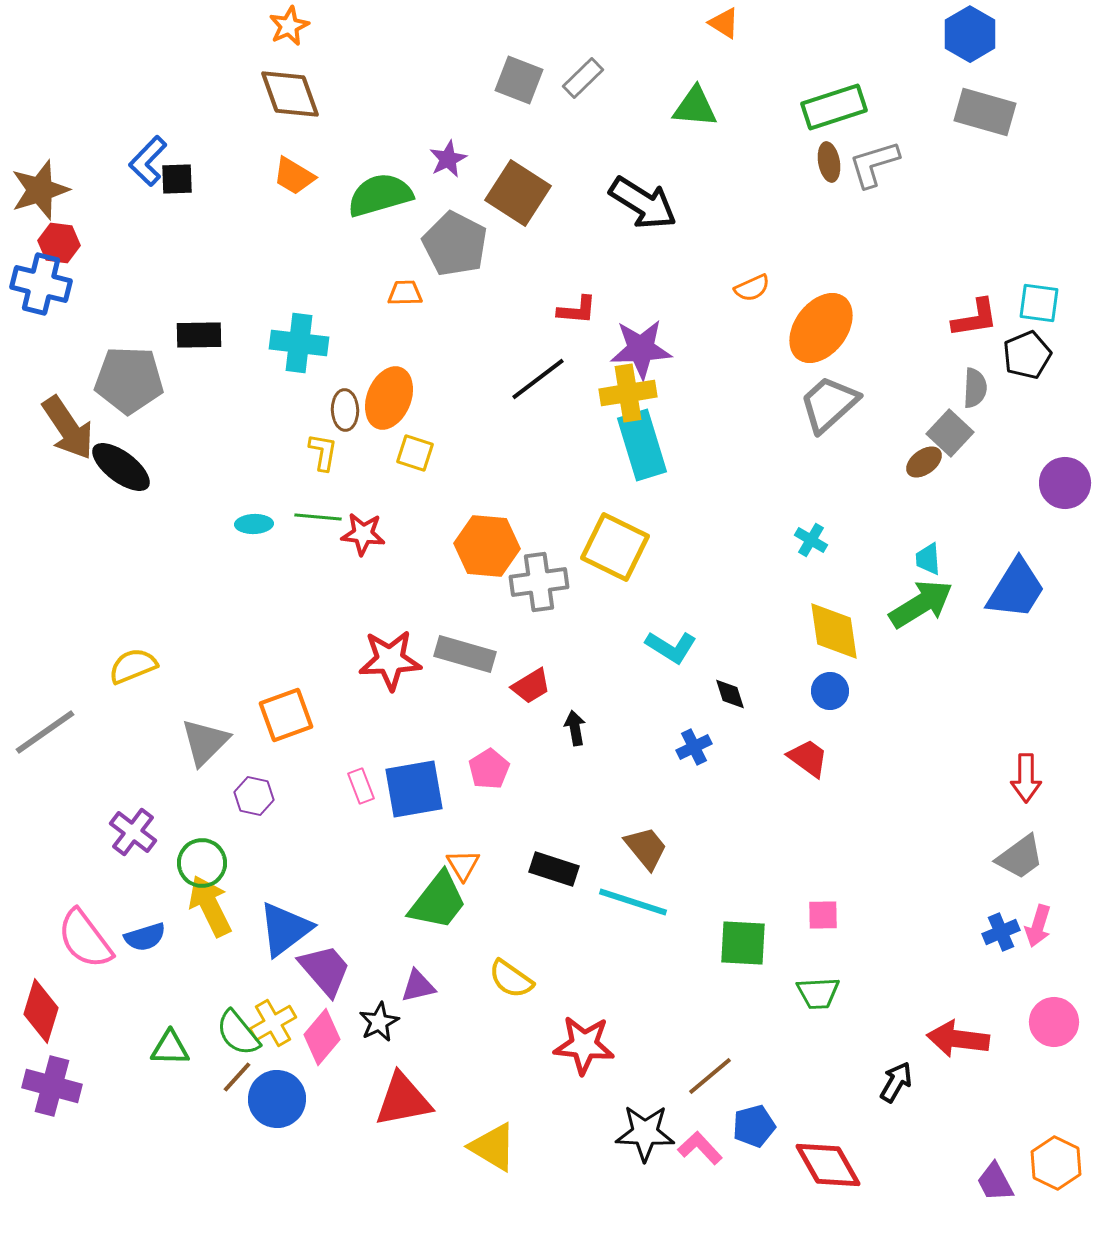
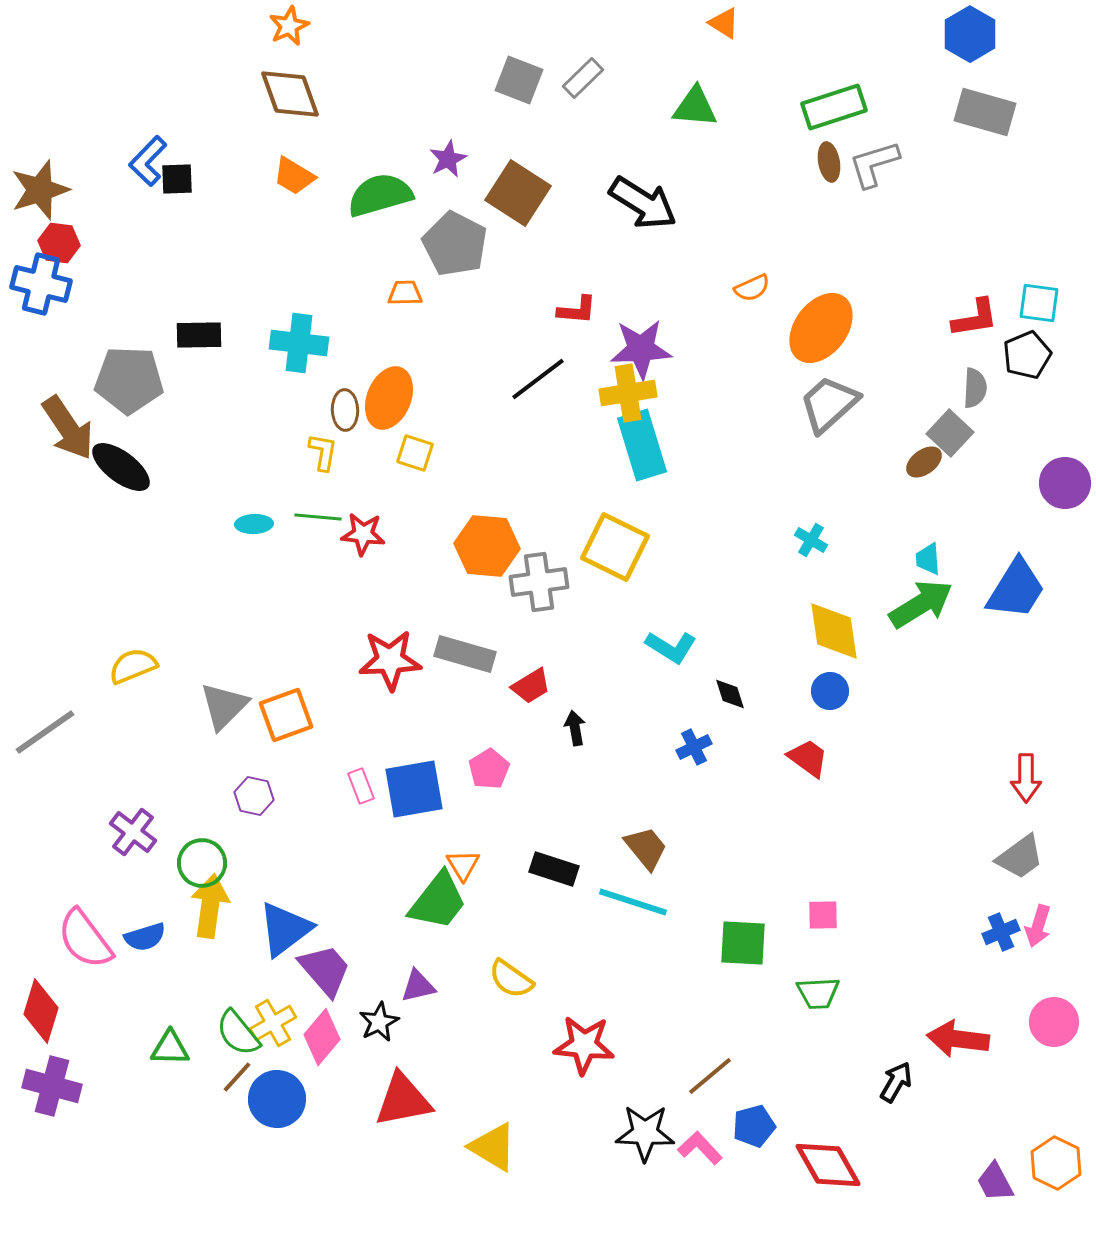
gray triangle at (205, 742): moved 19 px right, 36 px up
yellow arrow at (210, 906): rotated 34 degrees clockwise
